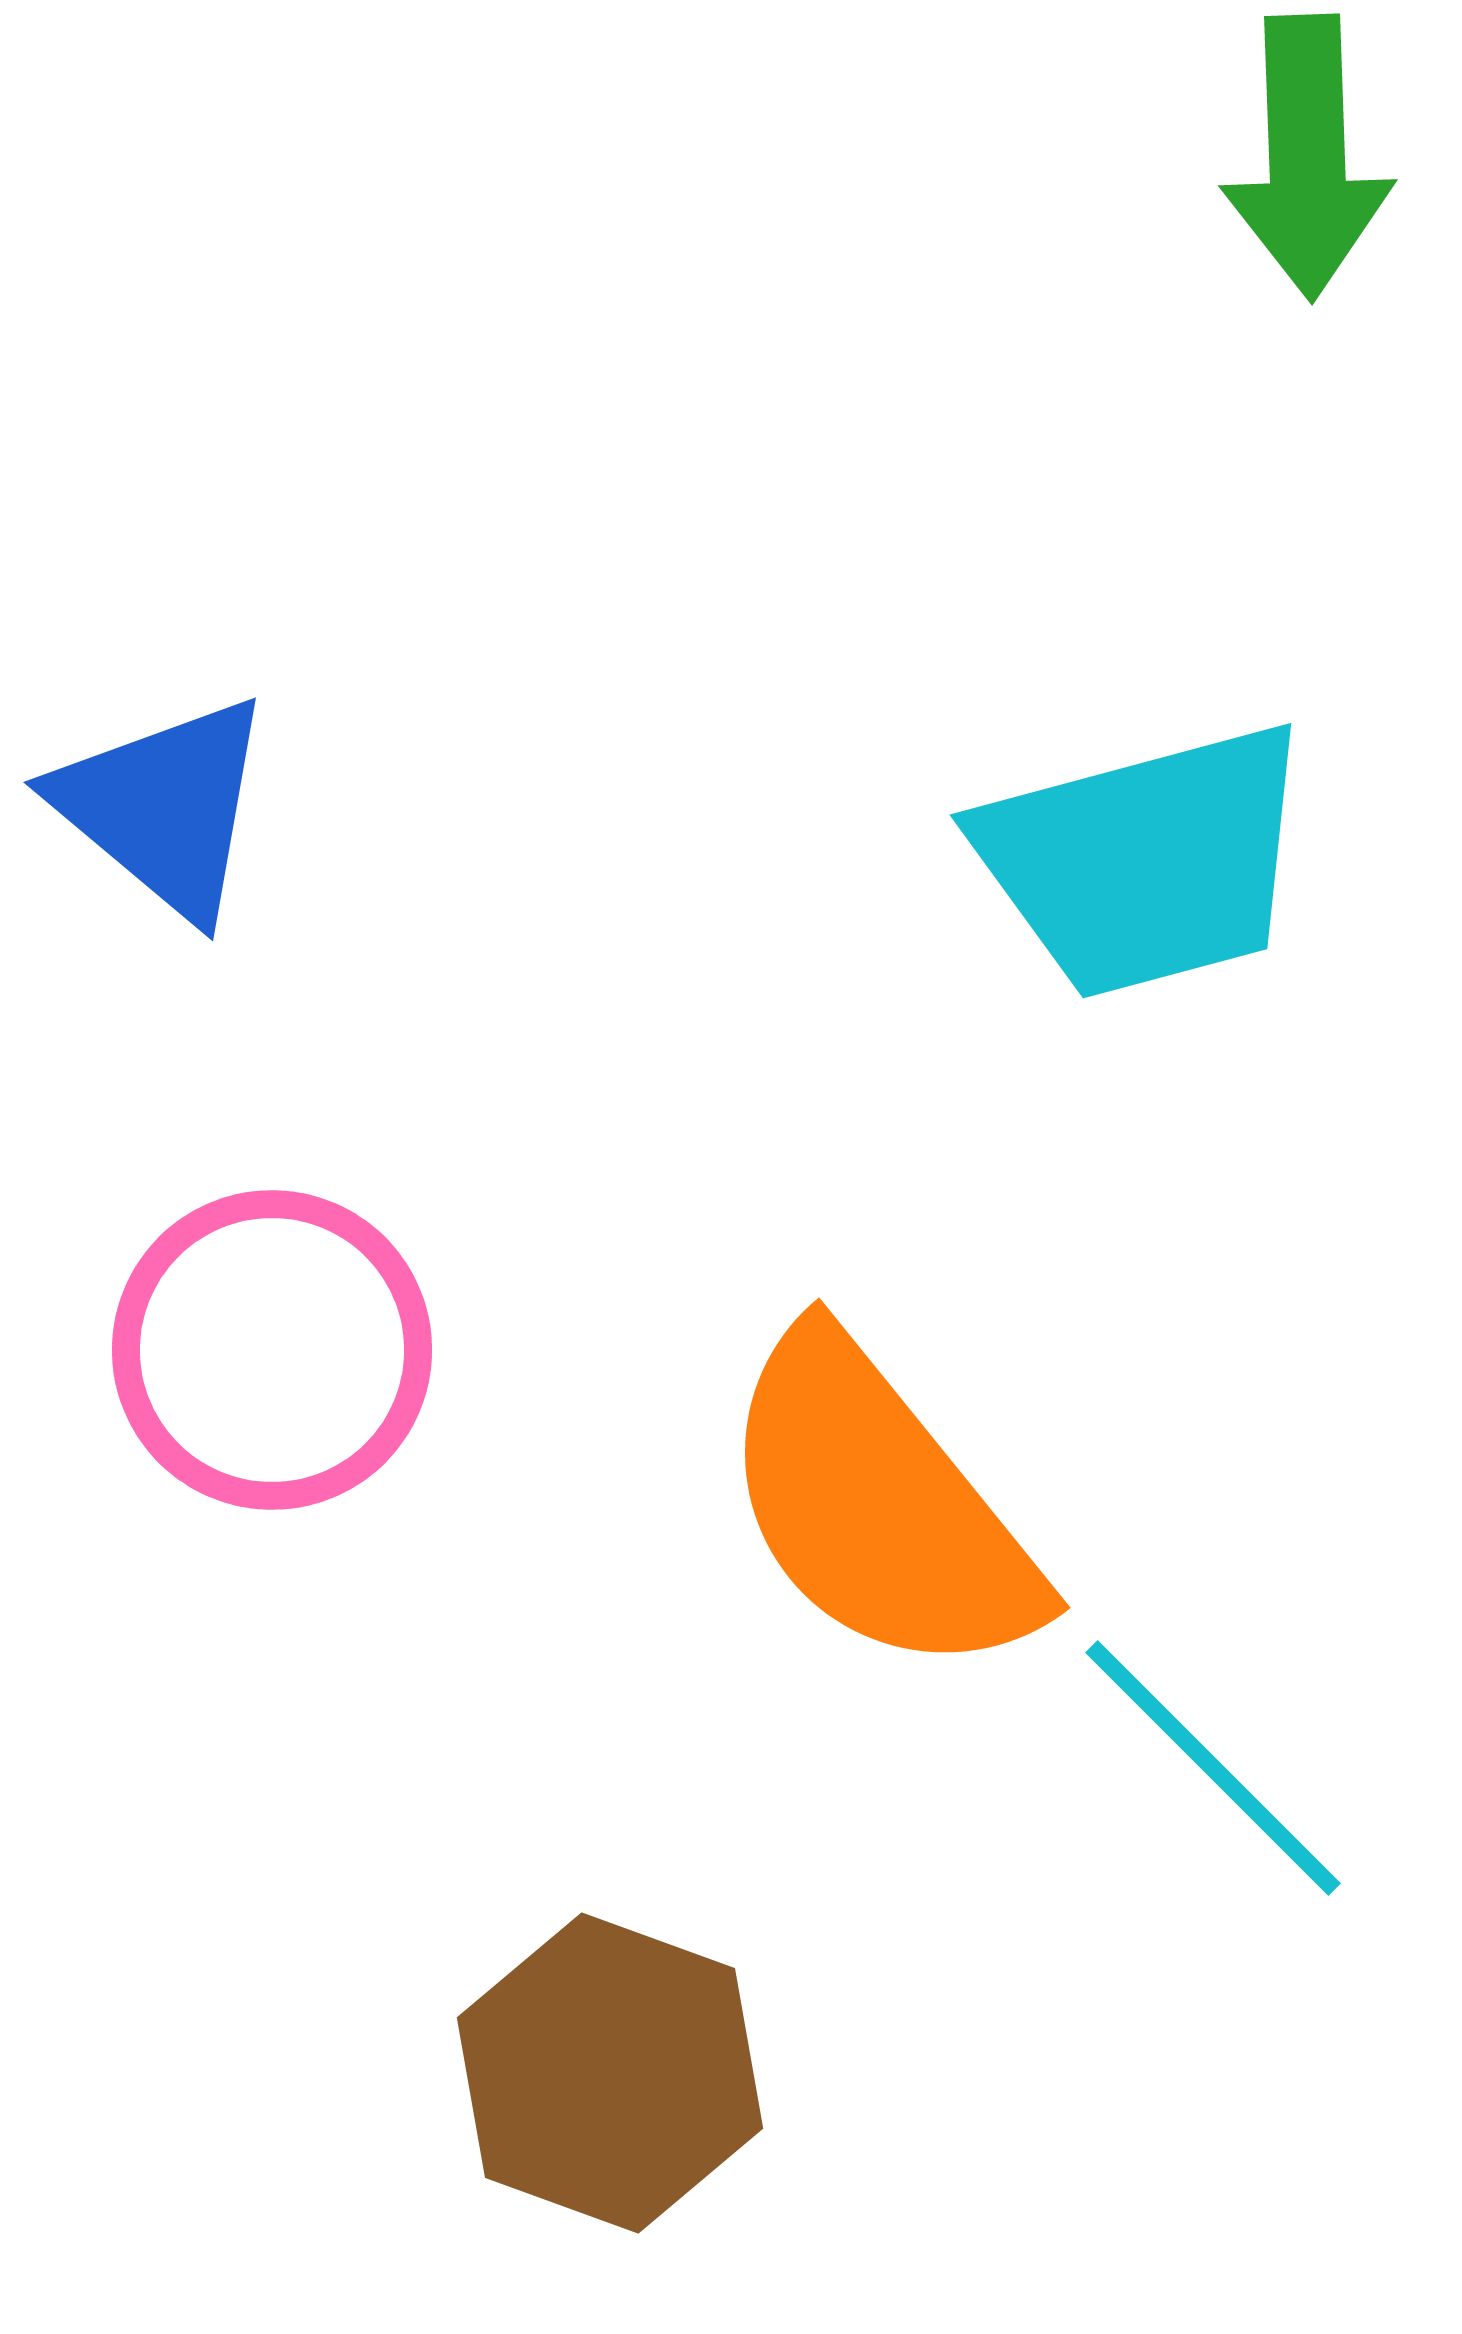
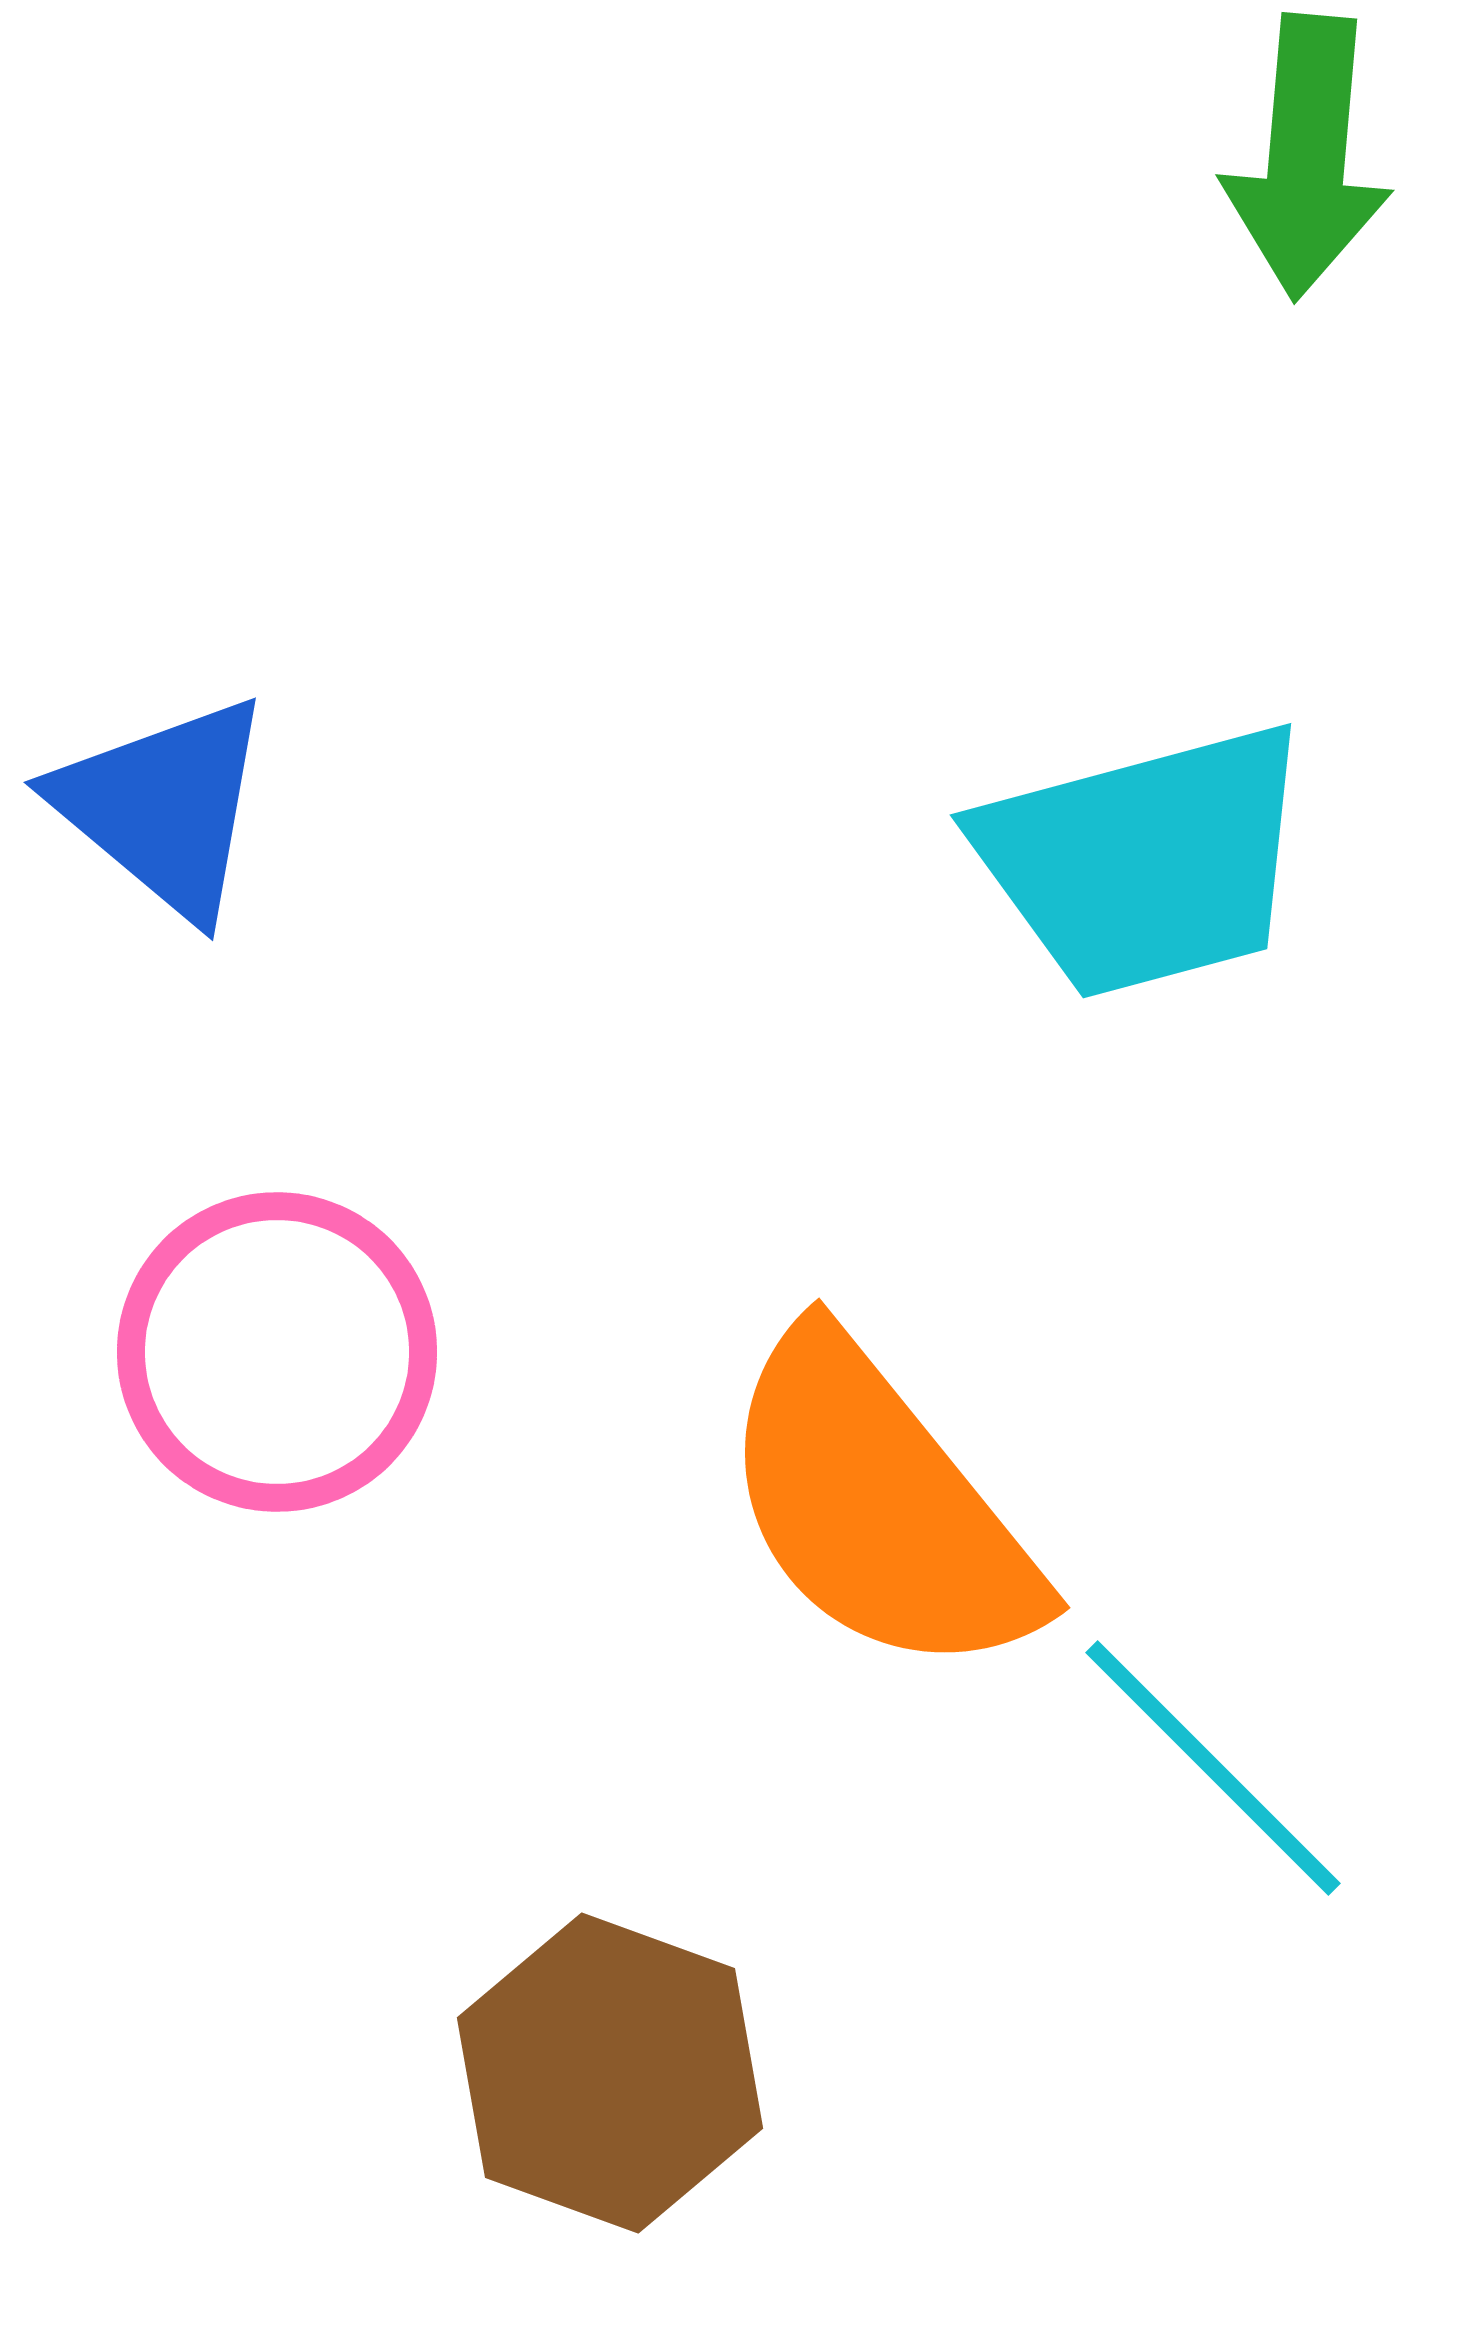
green arrow: rotated 7 degrees clockwise
pink circle: moved 5 px right, 2 px down
